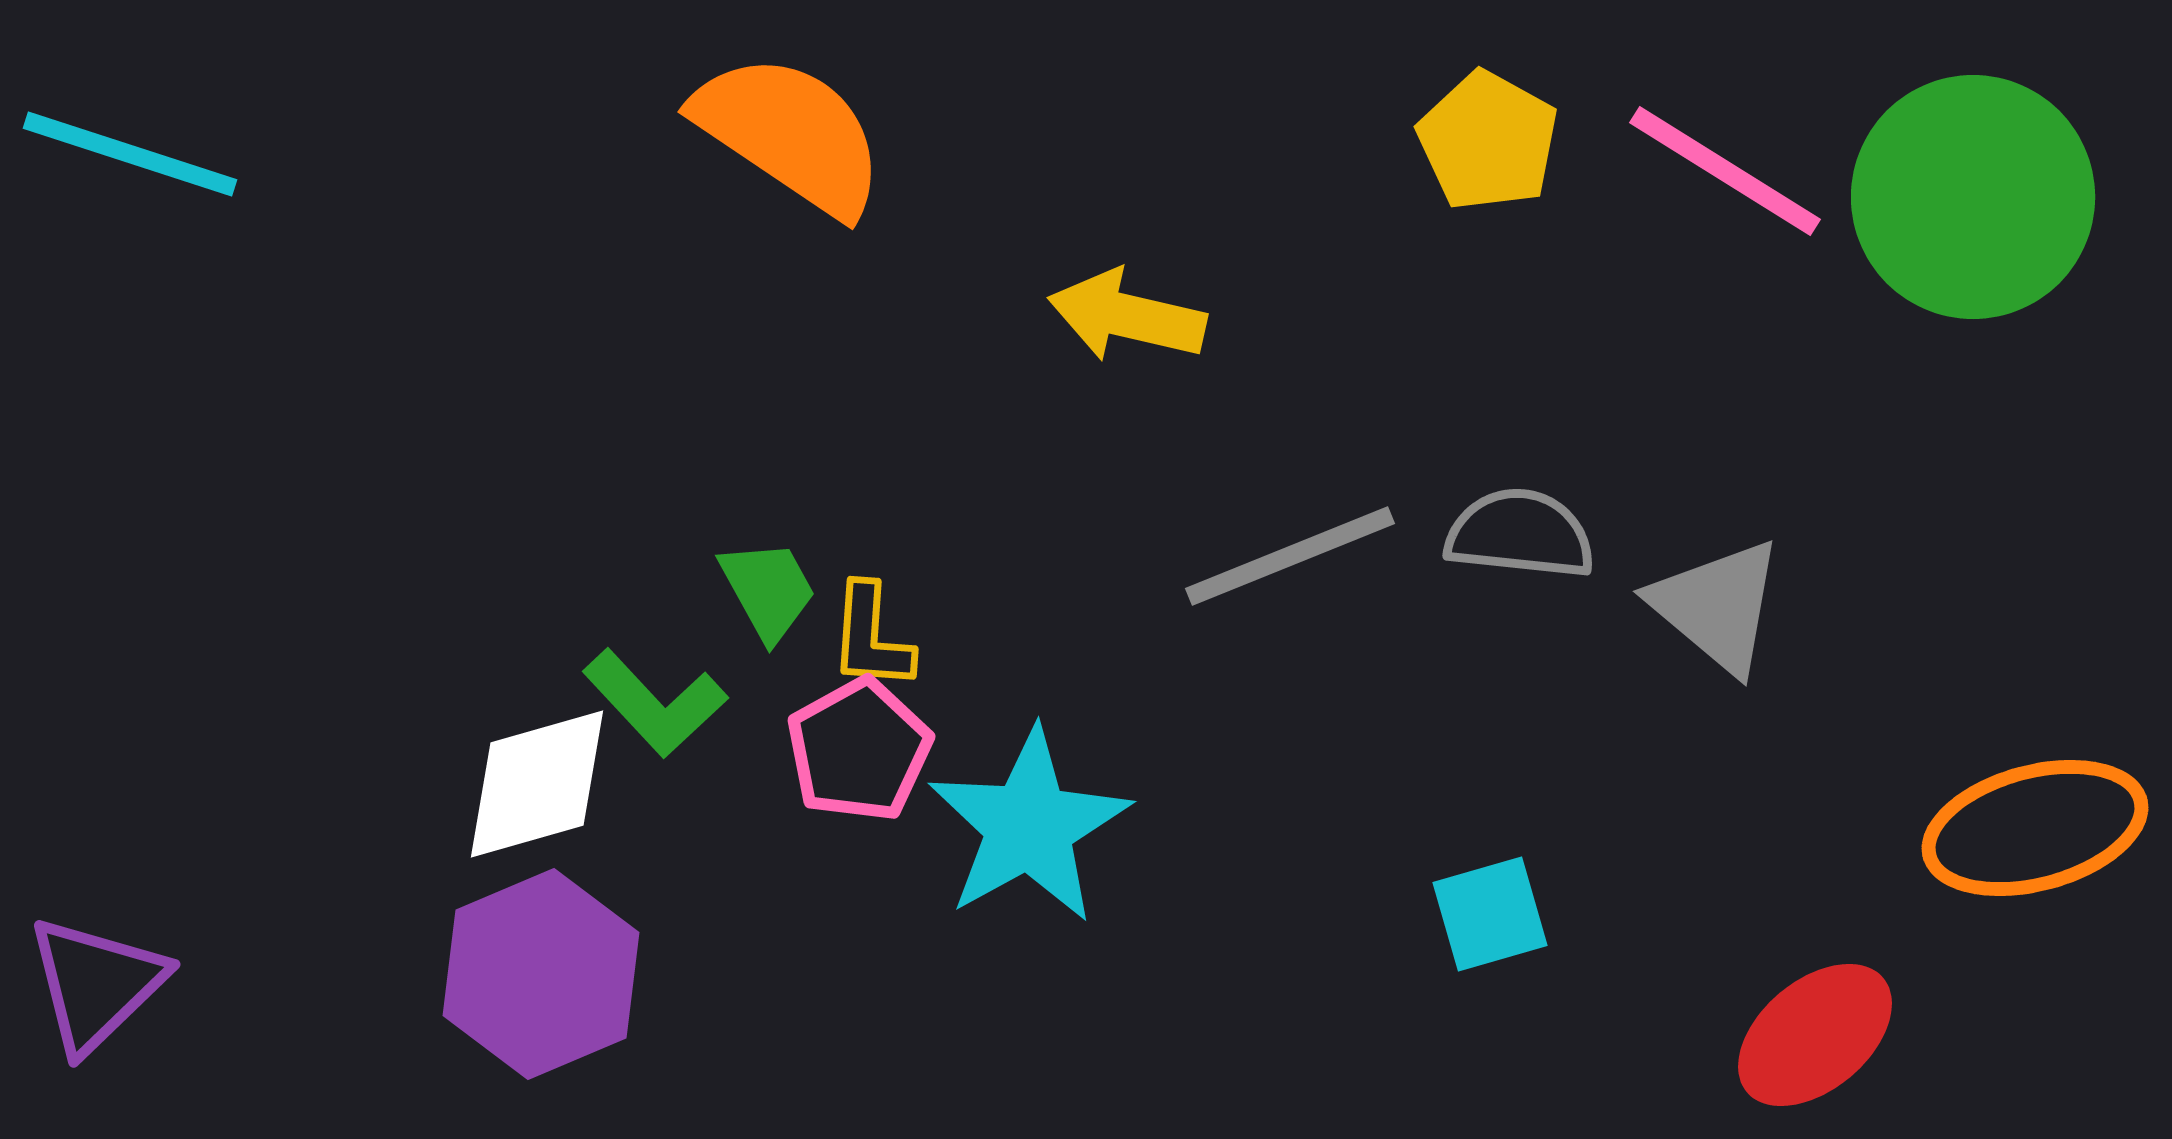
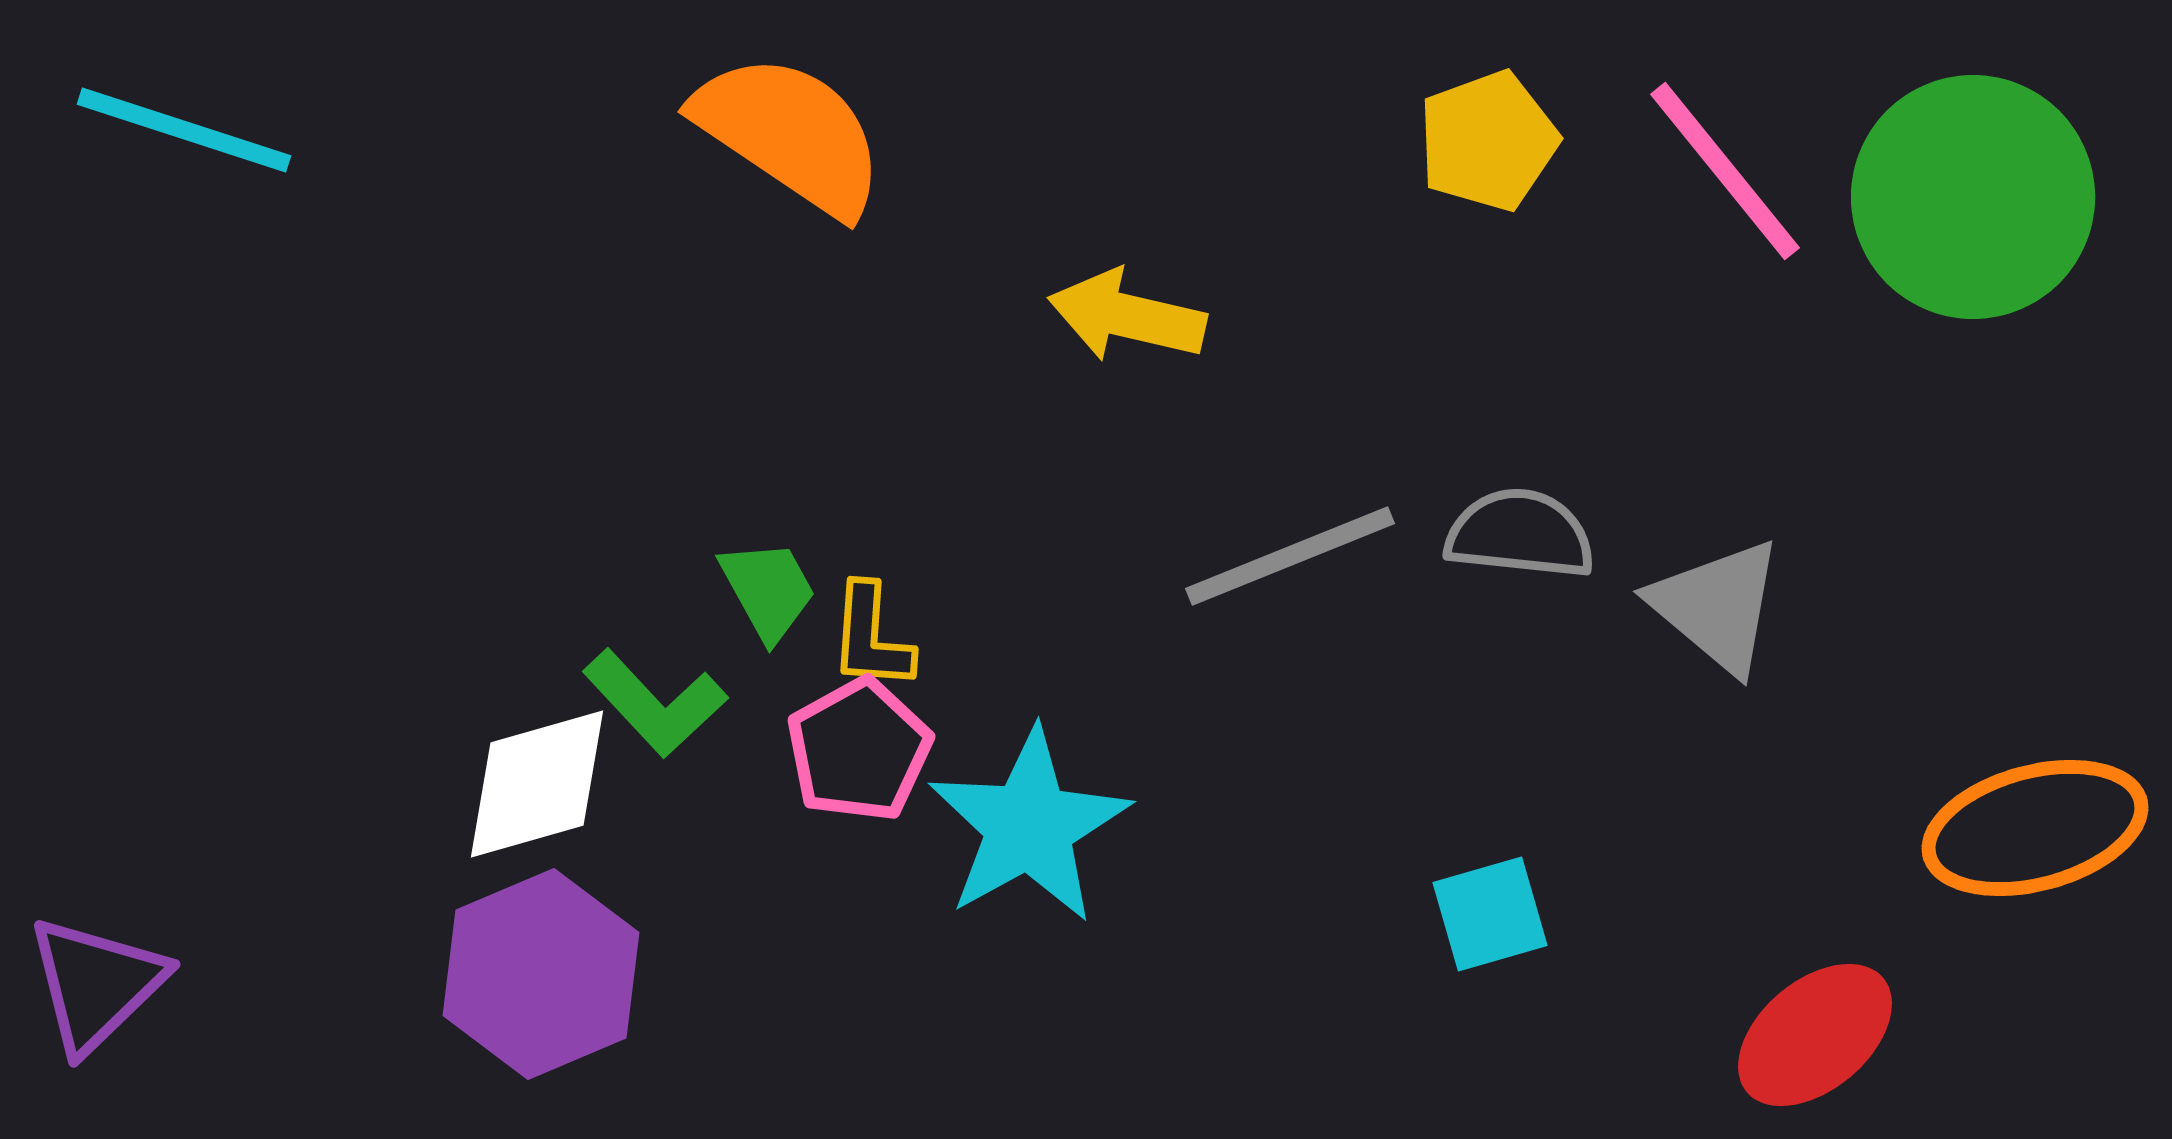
yellow pentagon: rotated 23 degrees clockwise
cyan line: moved 54 px right, 24 px up
pink line: rotated 19 degrees clockwise
